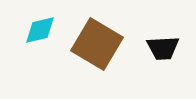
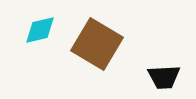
black trapezoid: moved 1 px right, 29 px down
